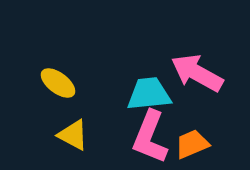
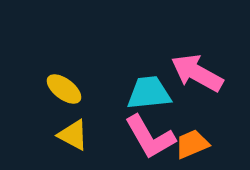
yellow ellipse: moved 6 px right, 6 px down
cyan trapezoid: moved 1 px up
pink L-shape: rotated 52 degrees counterclockwise
